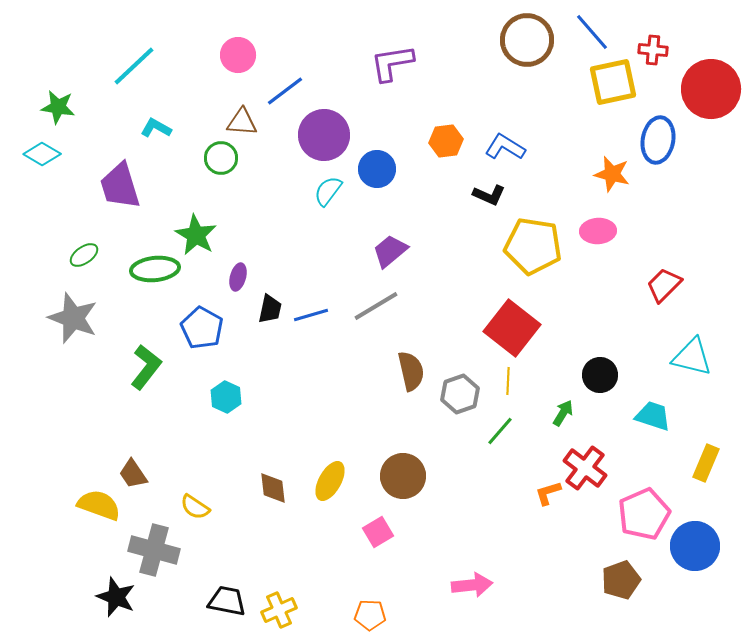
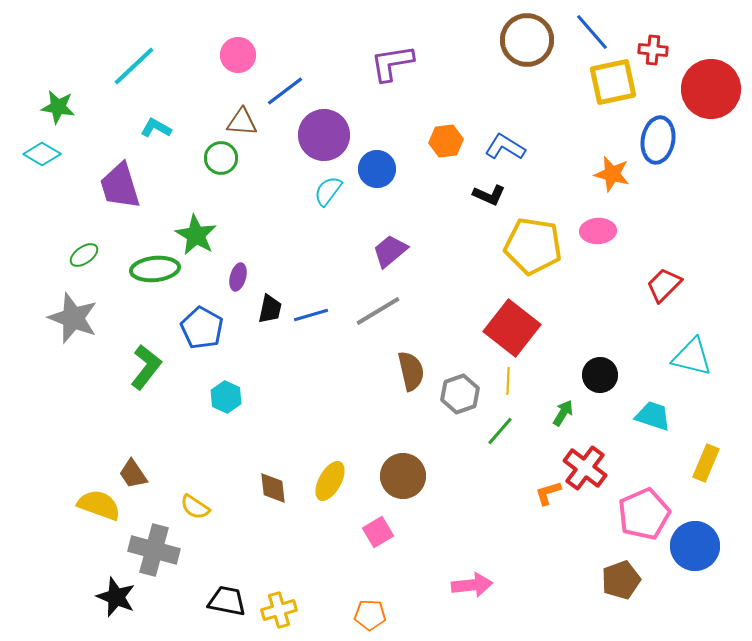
gray line at (376, 306): moved 2 px right, 5 px down
yellow cross at (279, 610): rotated 8 degrees clockwise
